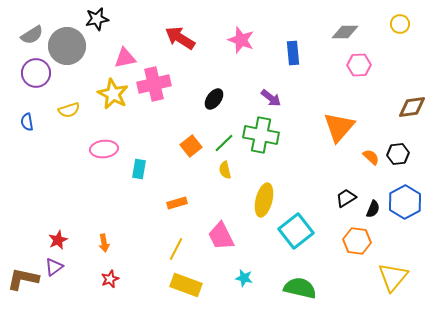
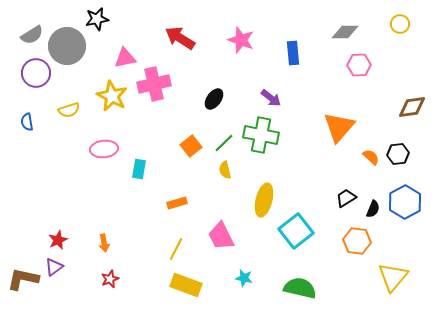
yellow star at (113, 94): moved 1 px left, 2 px down
